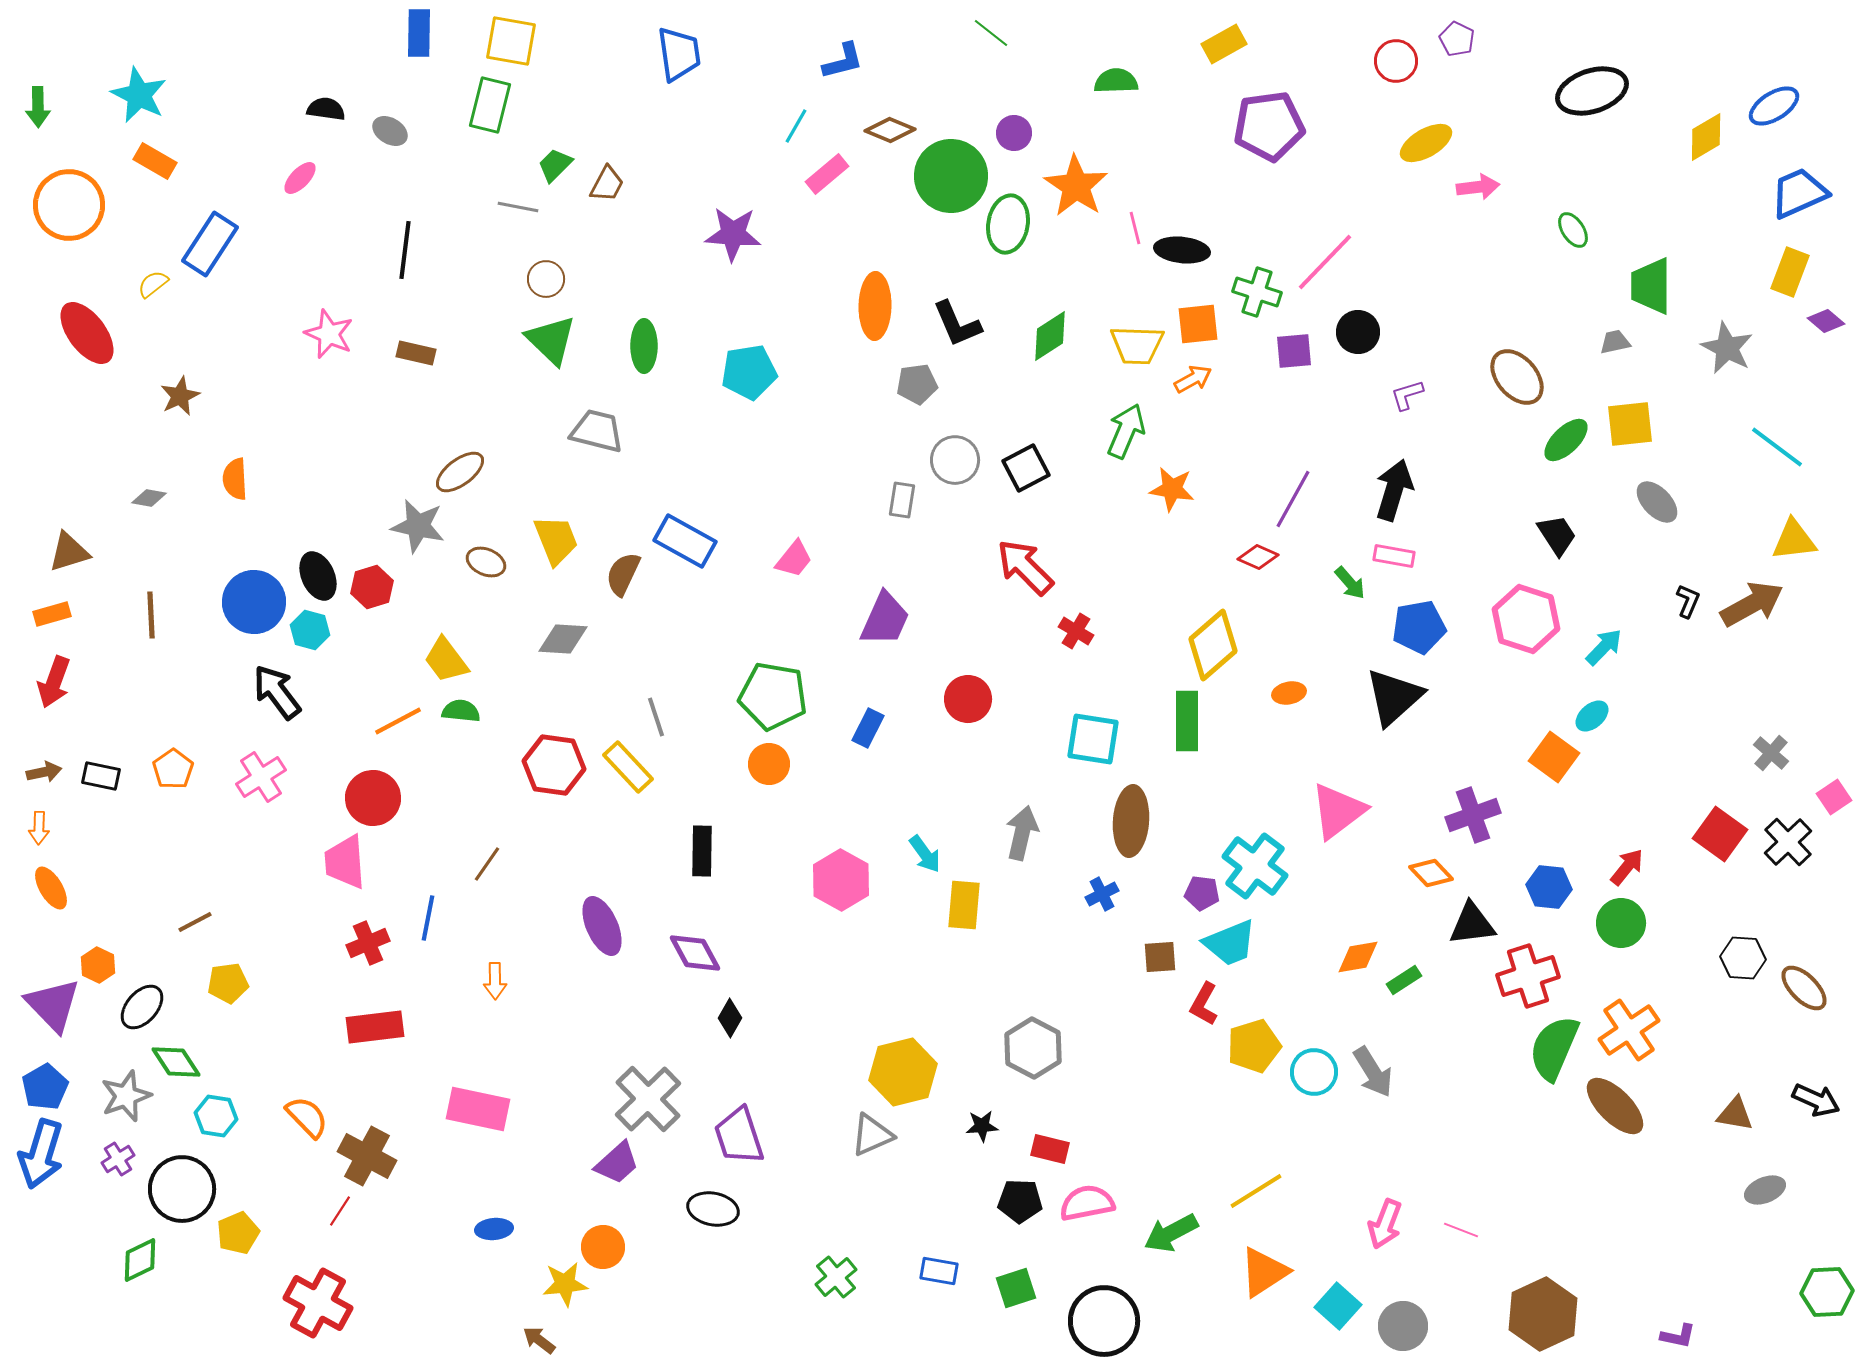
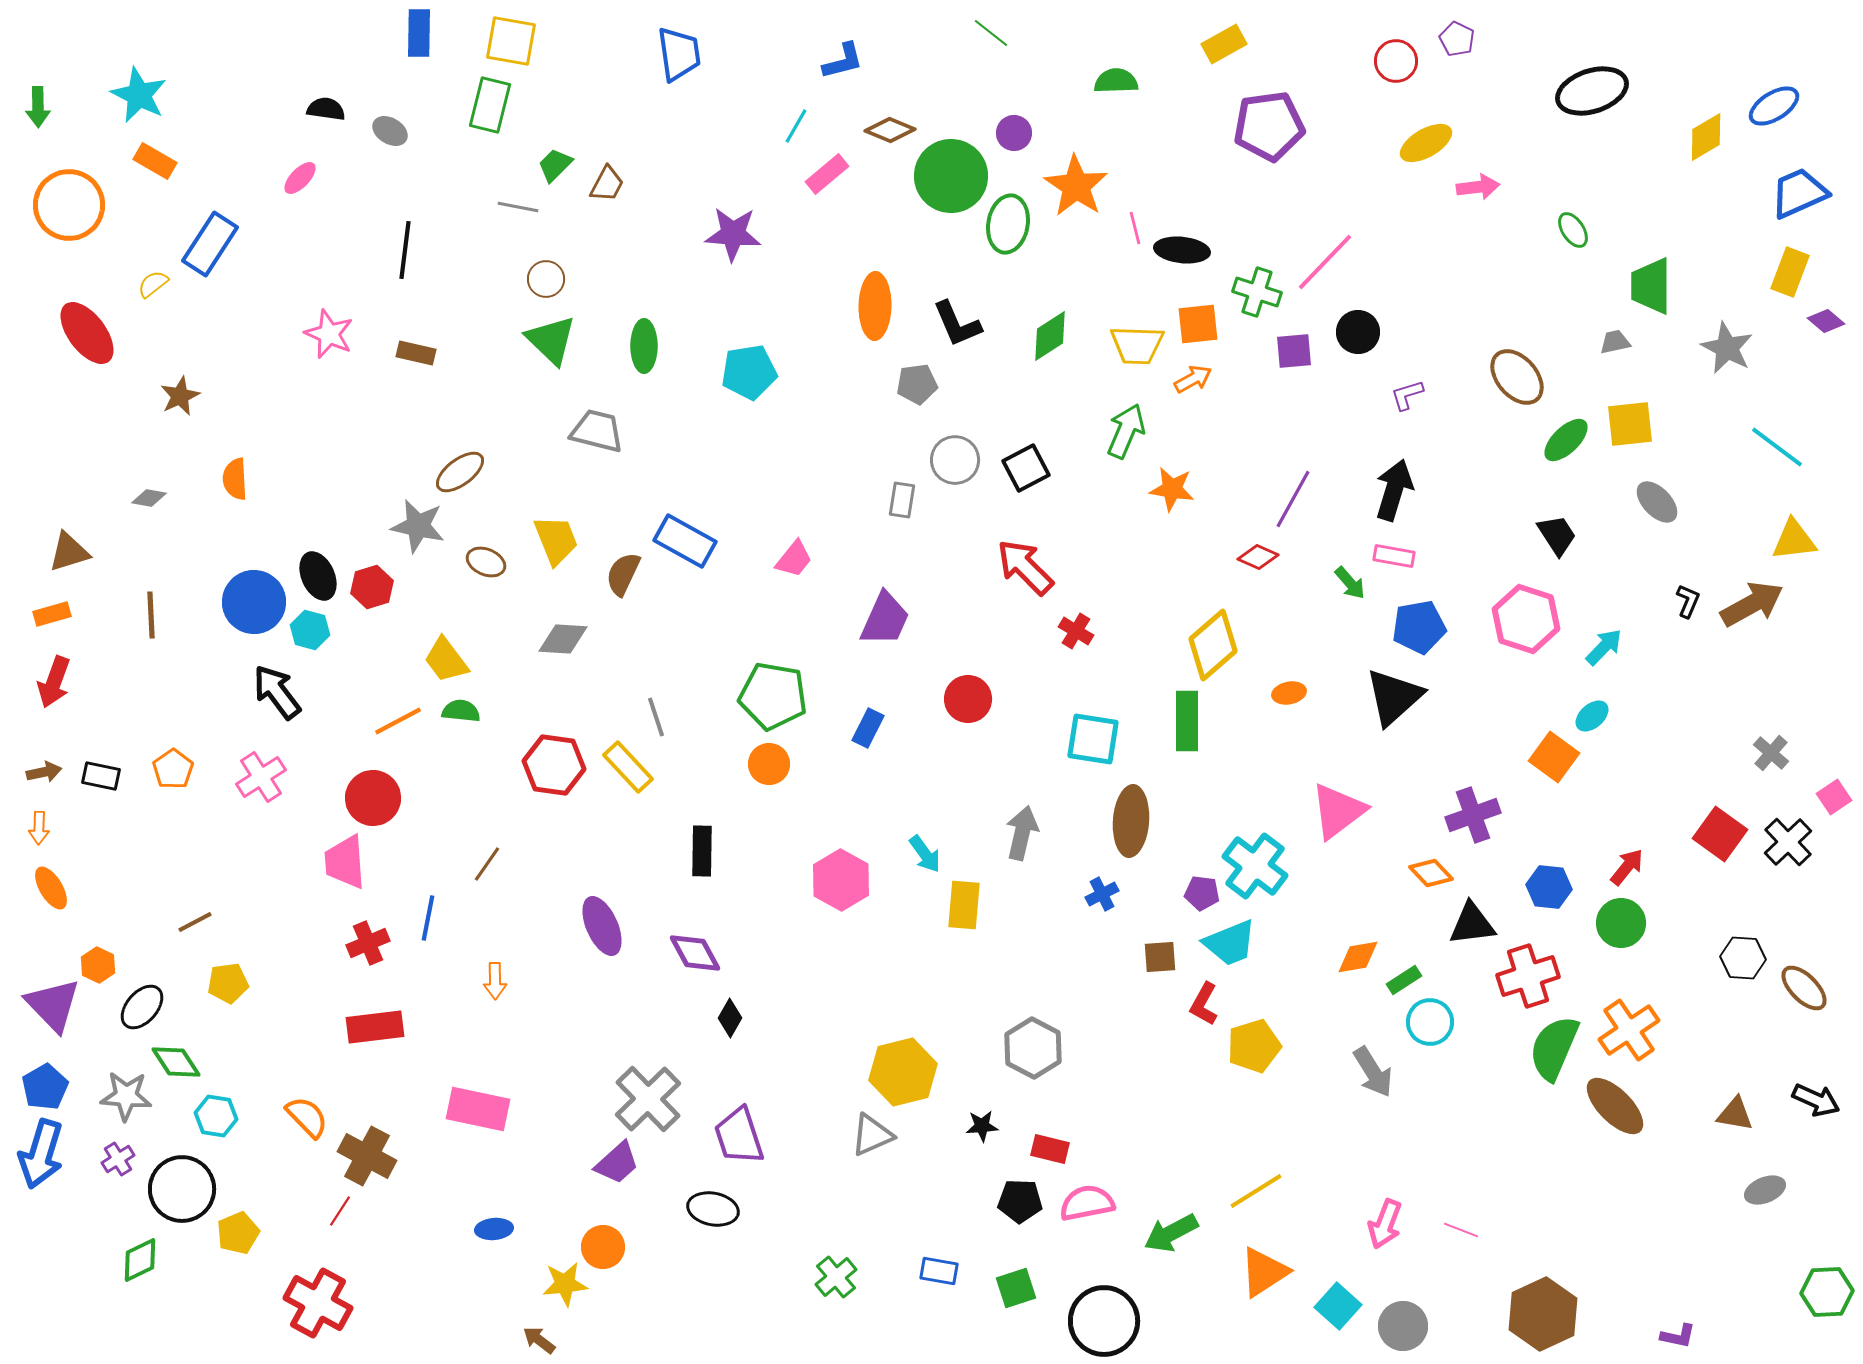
cyan circle at (1314, 1072): moved 116 px right, 50 px up
gray star at (126, 1096): rotated 24 degrees clockwise
